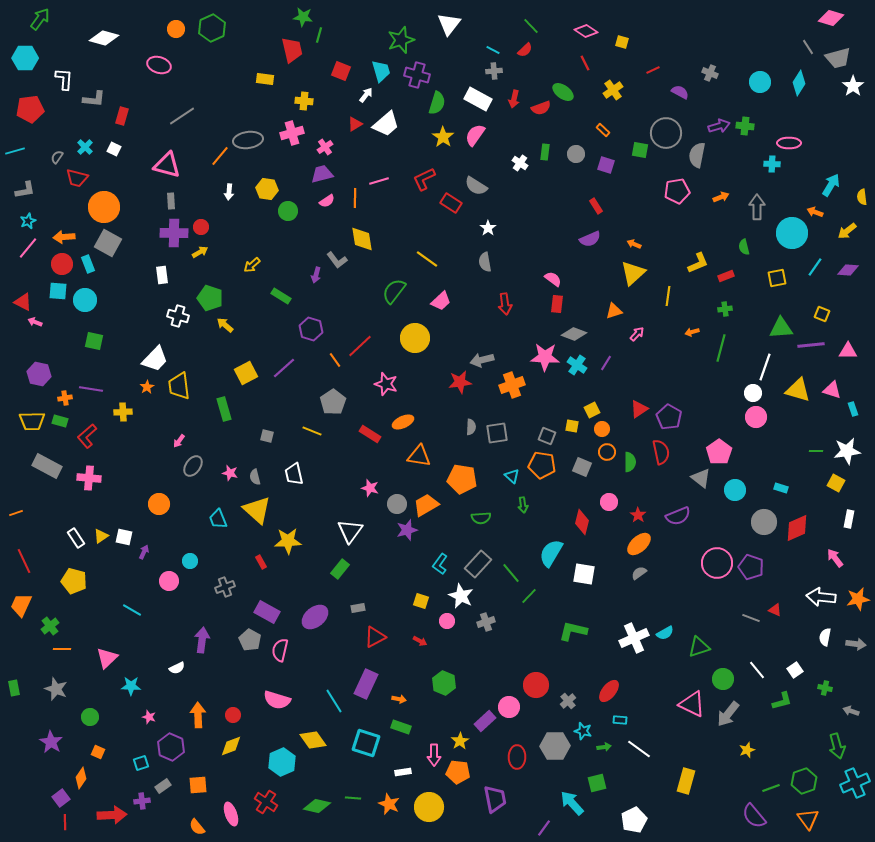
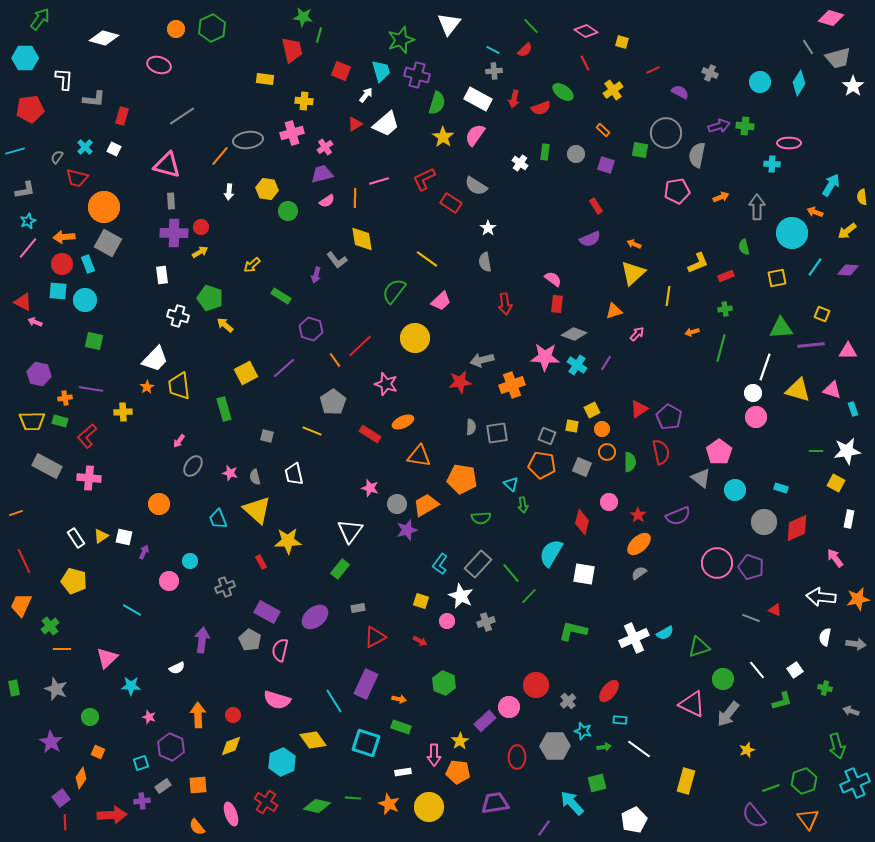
cyan triangle at (512, 476): moved 1 px left, 8 px down
purple trapezoid at (495, 799): moved 4 px down; rotated 88 degrees counterclockwise
